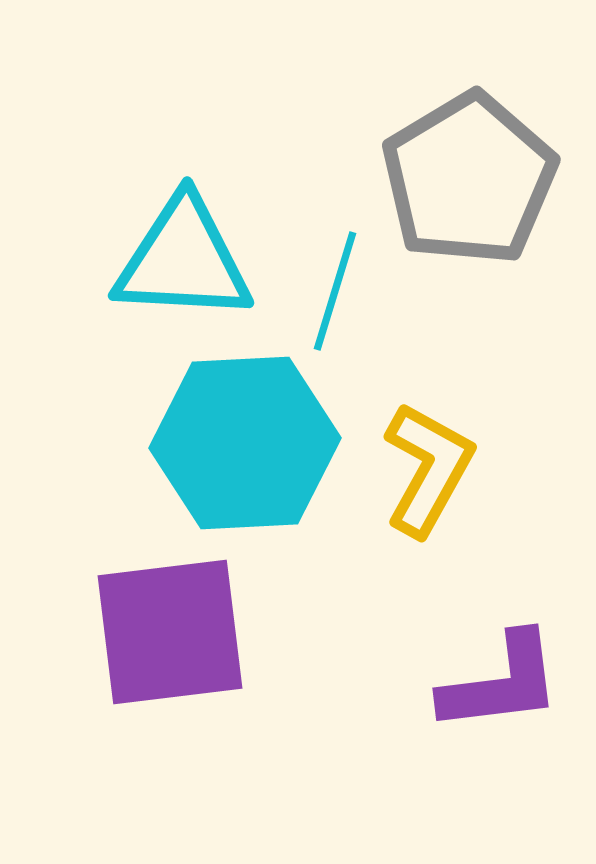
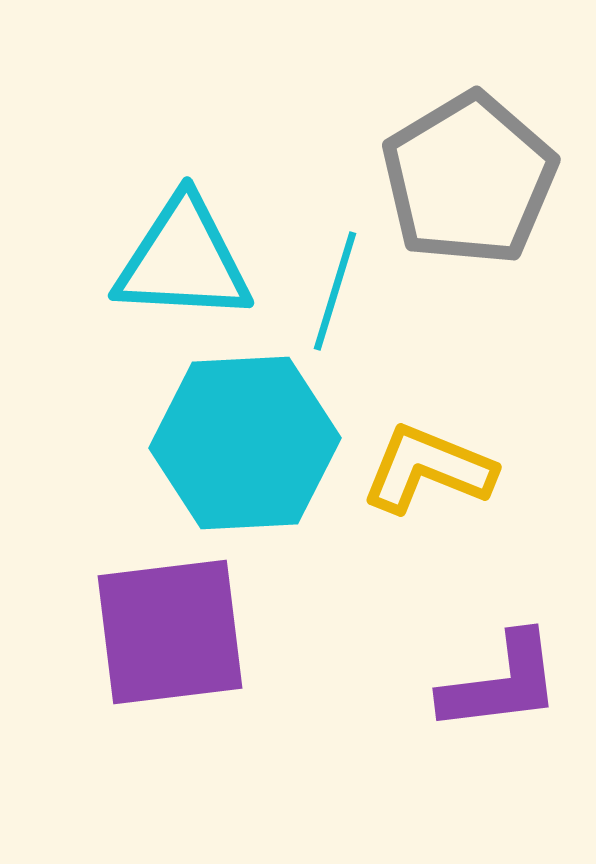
yellow L-shape: rotated 97 degrees counterclockwise
